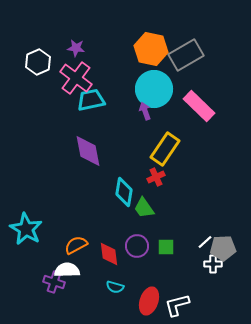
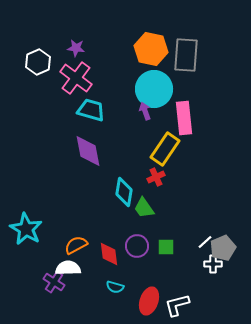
gray rectangle: rotated 56 degrees counterclockwise
cyan trapezoid: moved 10 px down; rotated 28 degrees clockwise
pink rectangle: moved 15 px left, 12 px down; rotated 40 degrees clockwise
gray pentagon: rotated 20 degrees counterclockwise
white semicircle: moved 1 px right, 2 px up
purple cross: rotated 15 degrees clockwise
